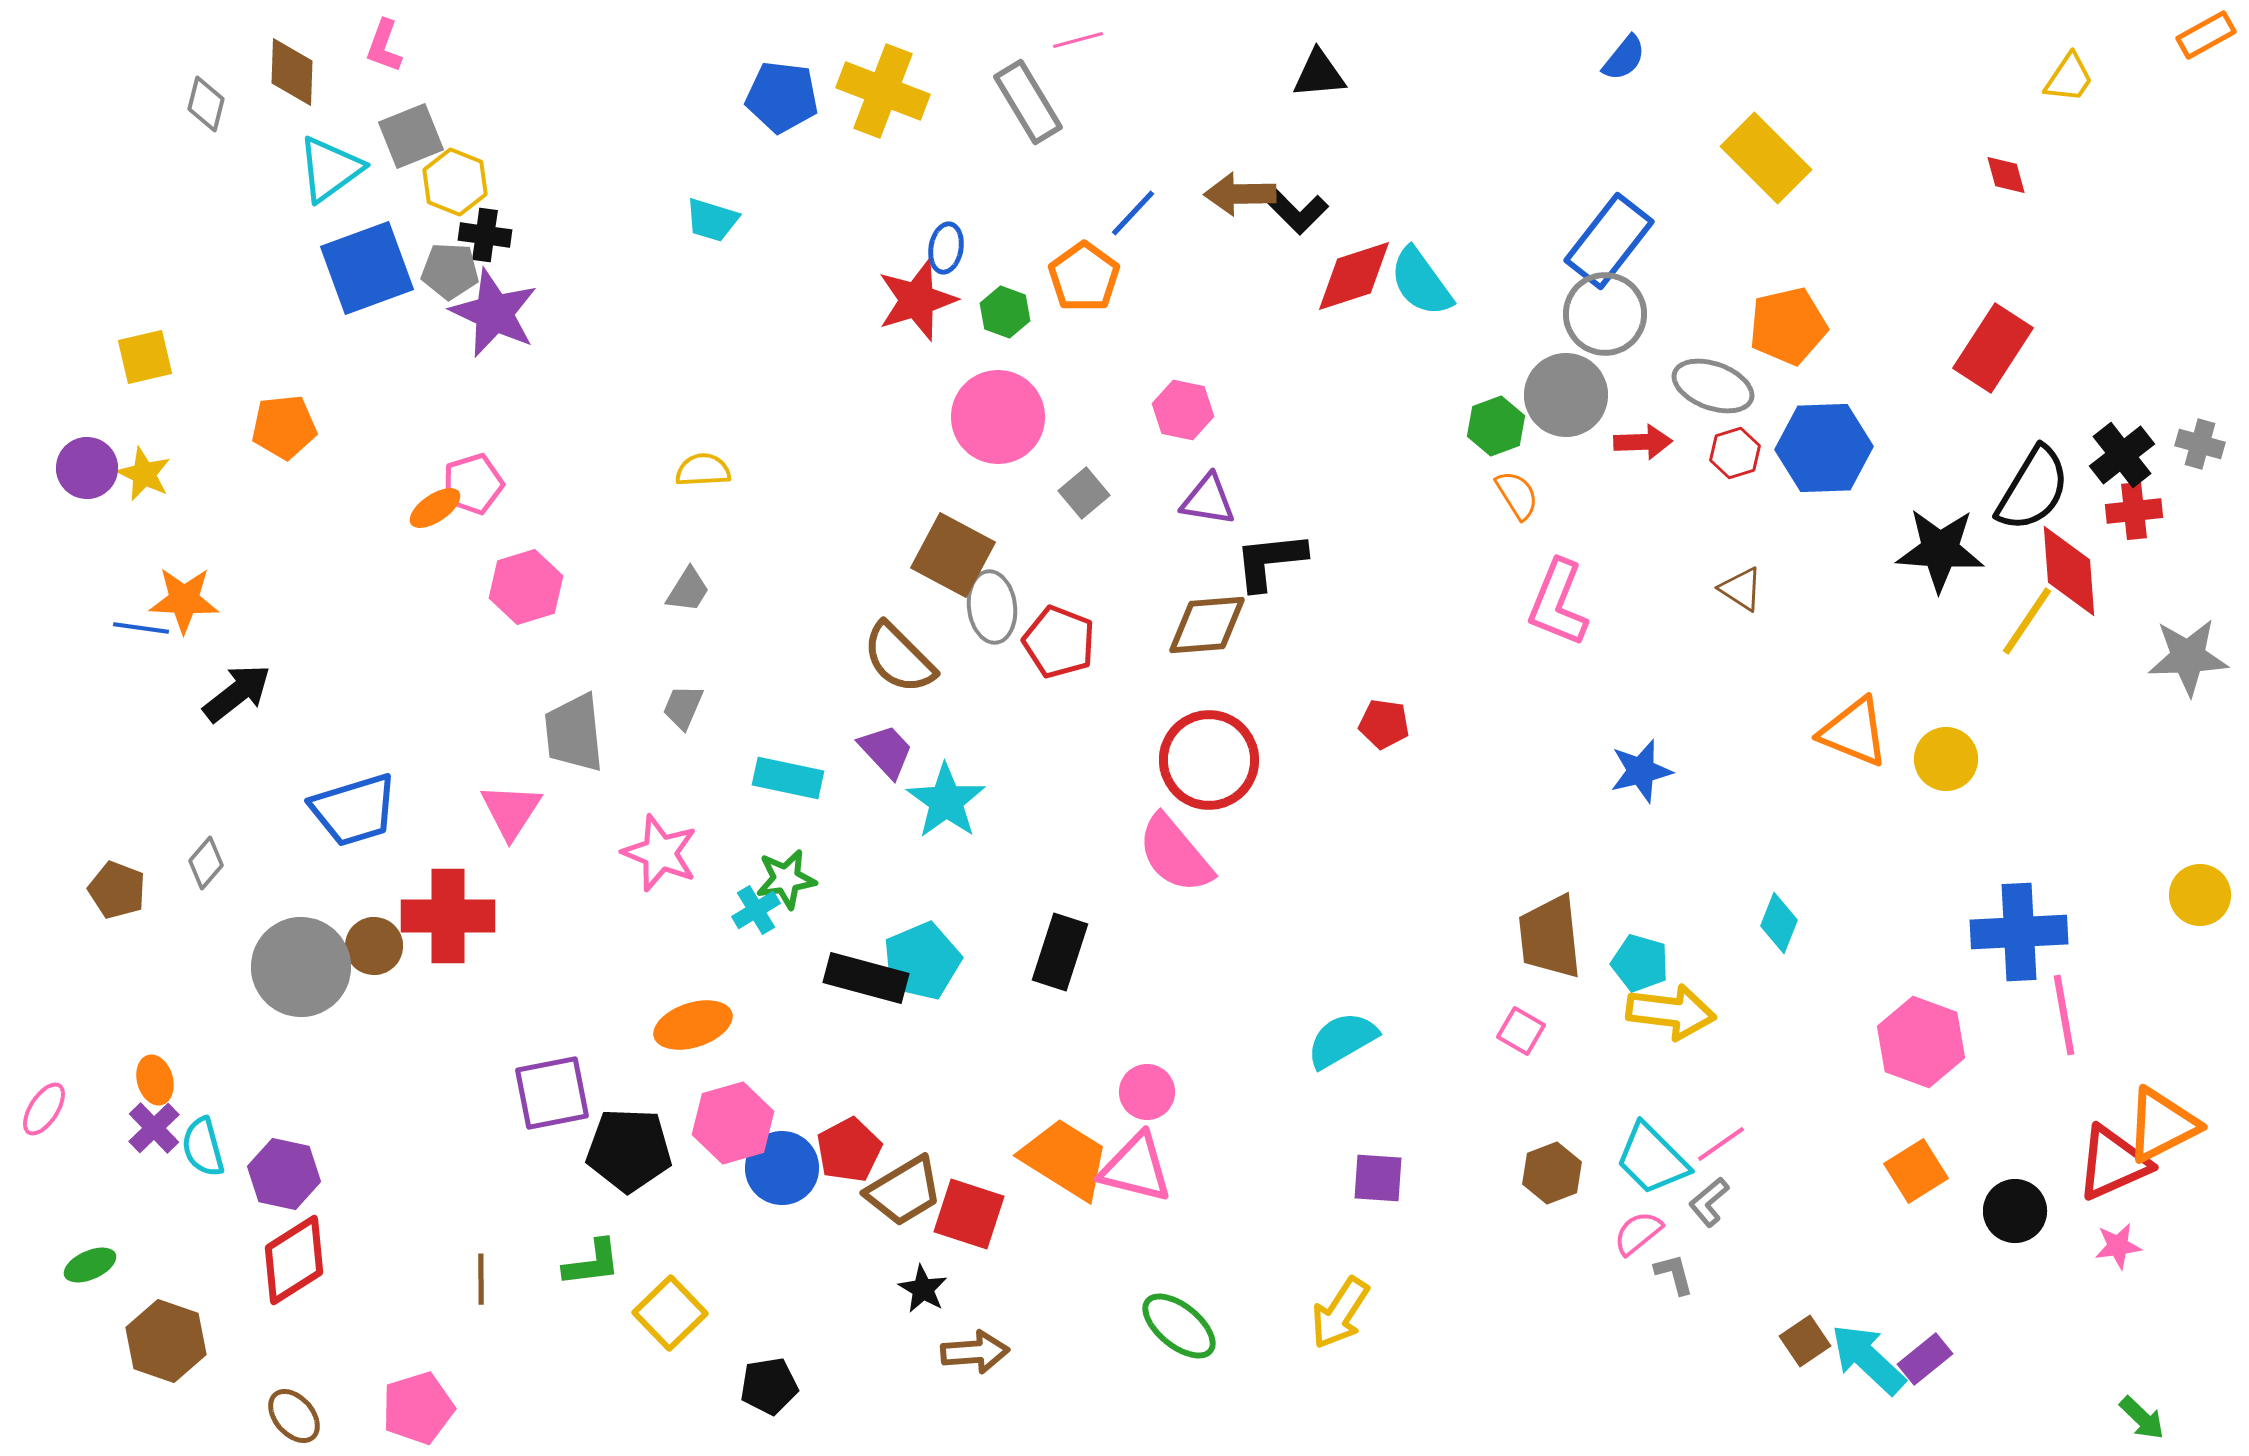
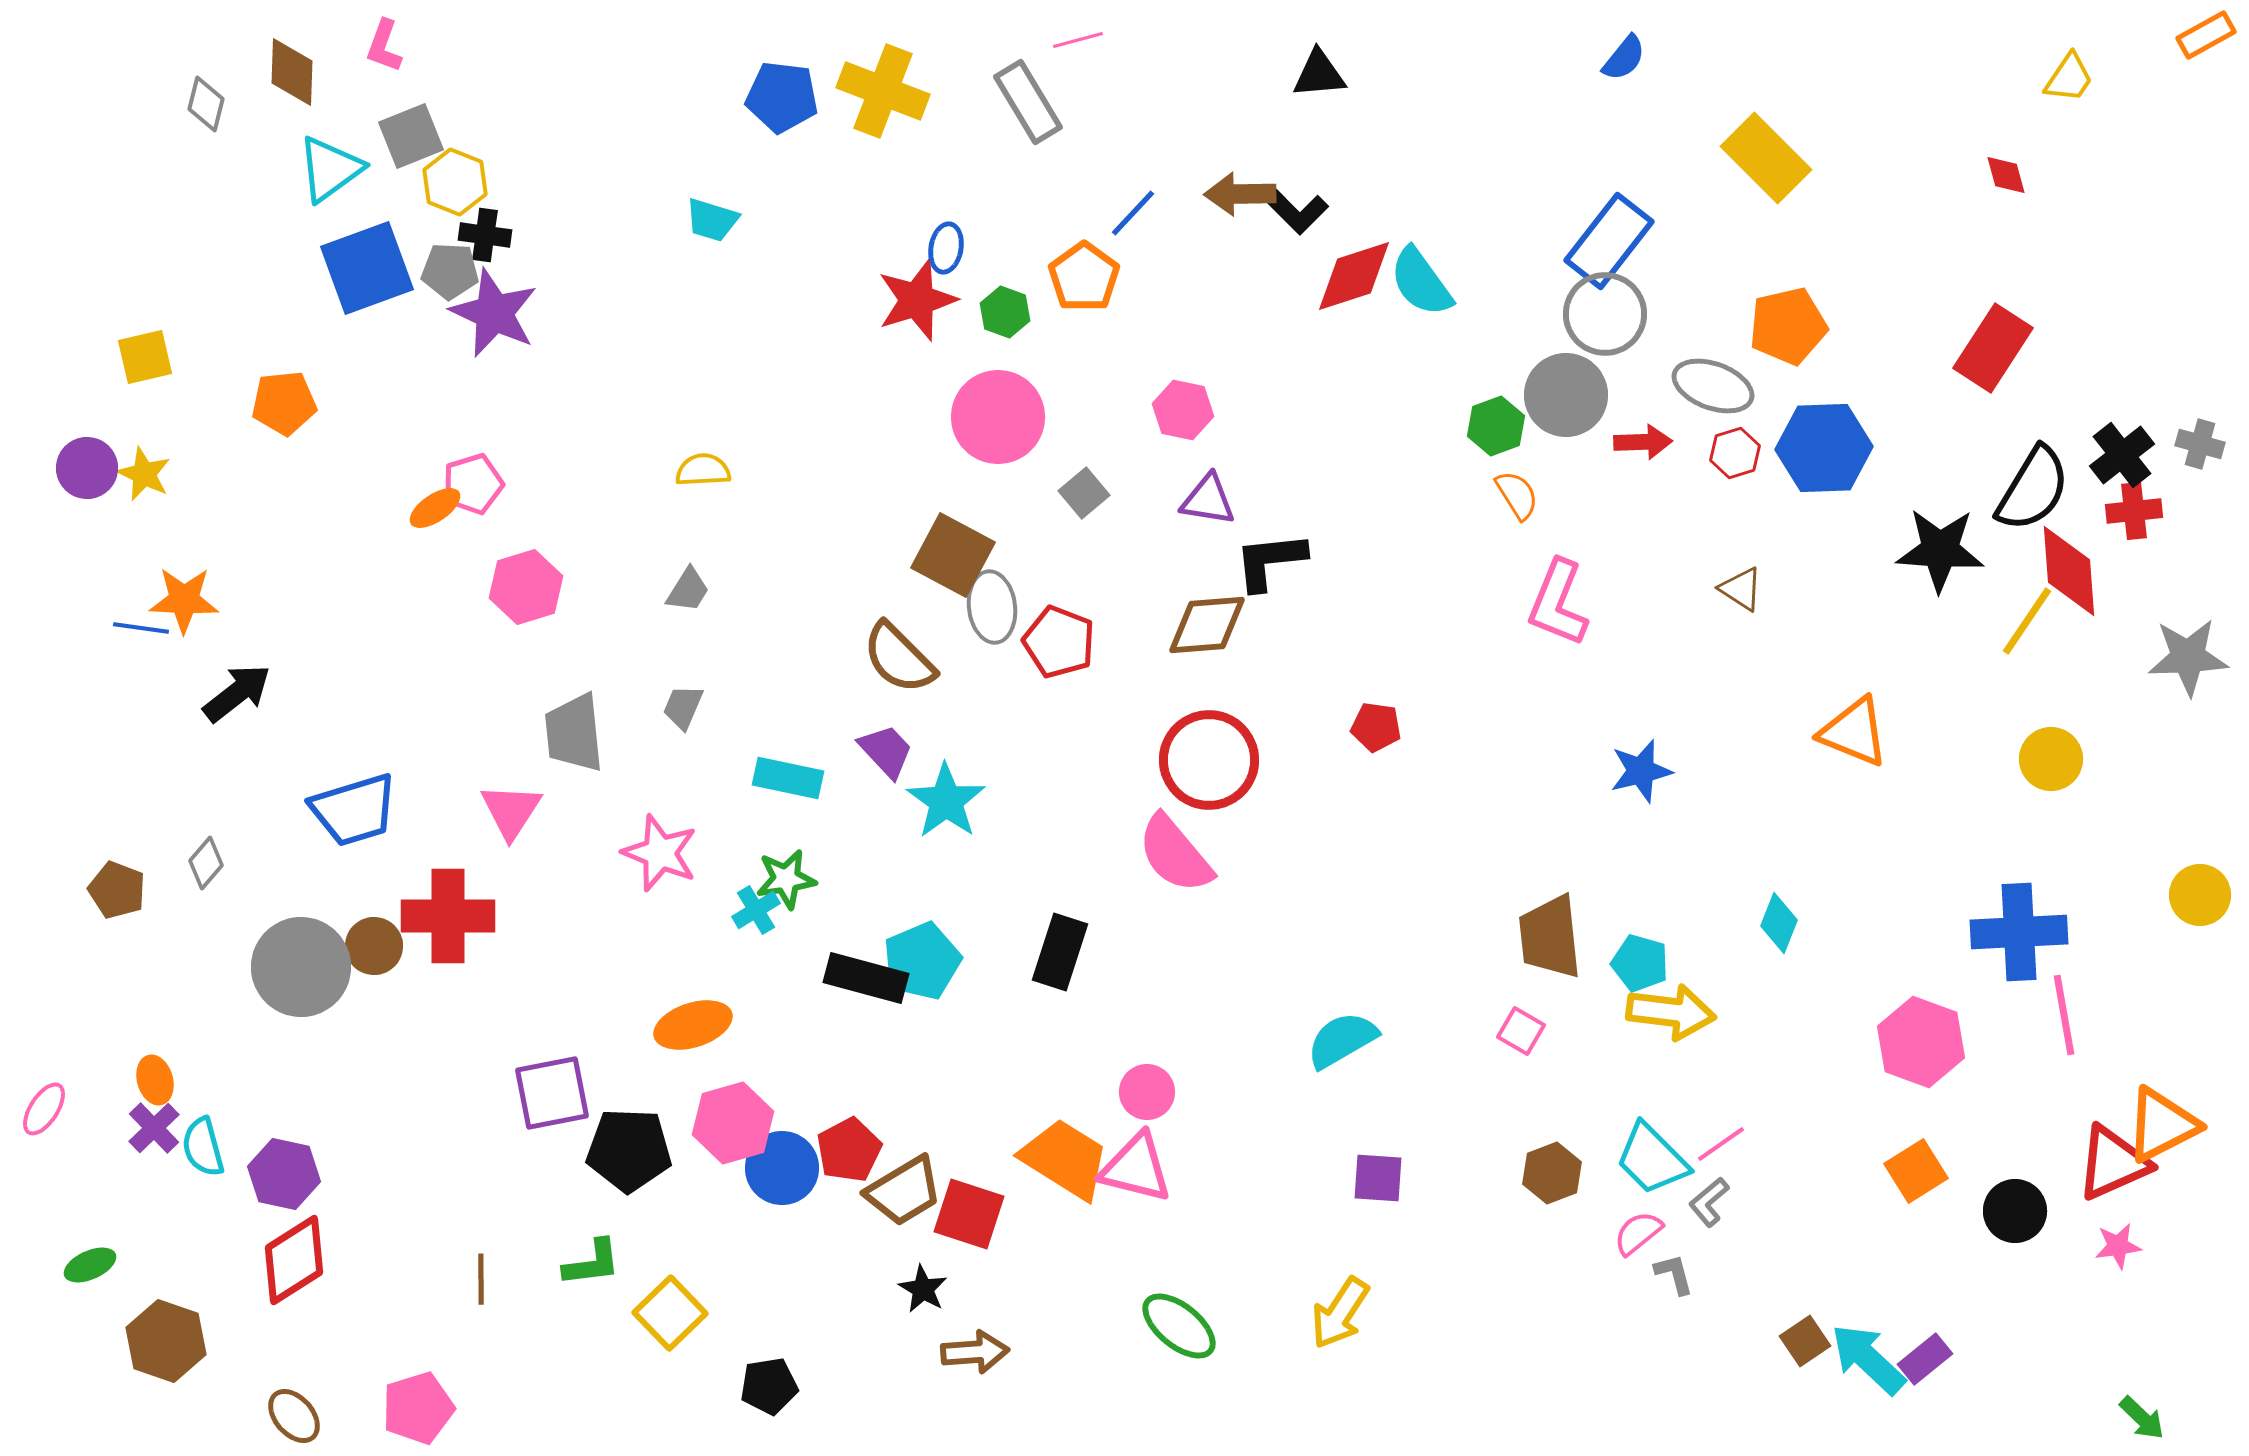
orange pentagon at (284, 427): moved 24 px up
red pentagon at (1384, 724): moved 8 px left, 3 px down
yellow circle at (1946, 759): moved 105 px right
